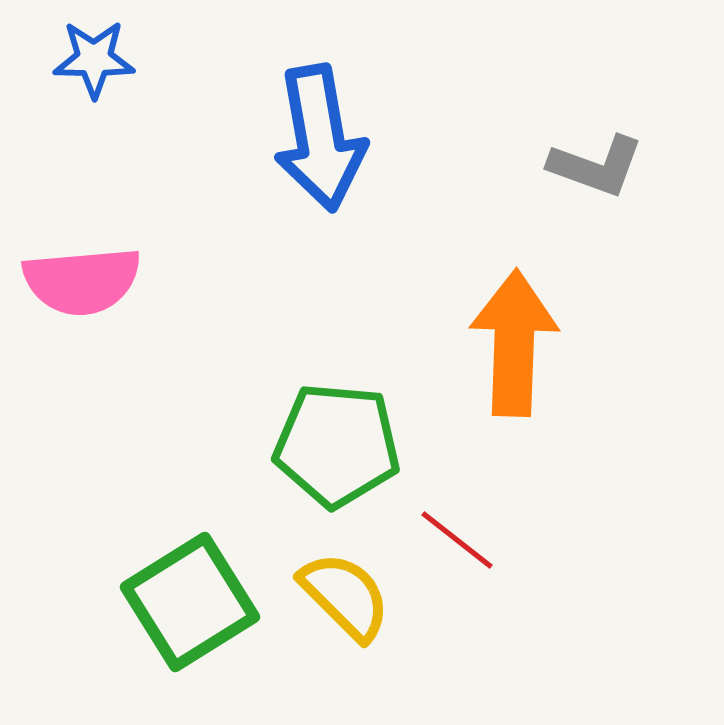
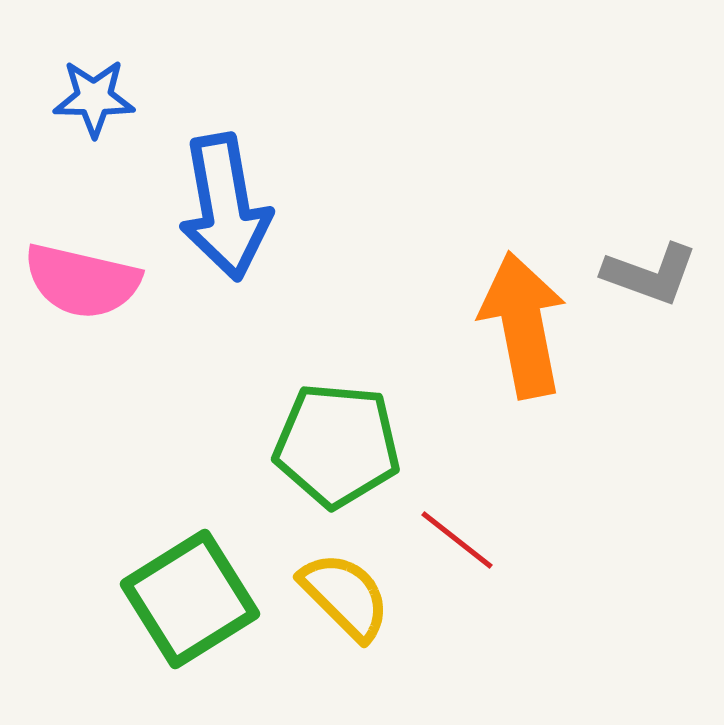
blue star: moved 39 px down
blue arrow: moved 95 px left, 69 px down
gray L-shape: moved 54 px right, 108 px down
pink semicircle: rotated 18 degrees clockwise
orange arrow: moved 9 px right, 18 px up; rotated 13 degrees counterclockwise
green square: moved 3 px up
